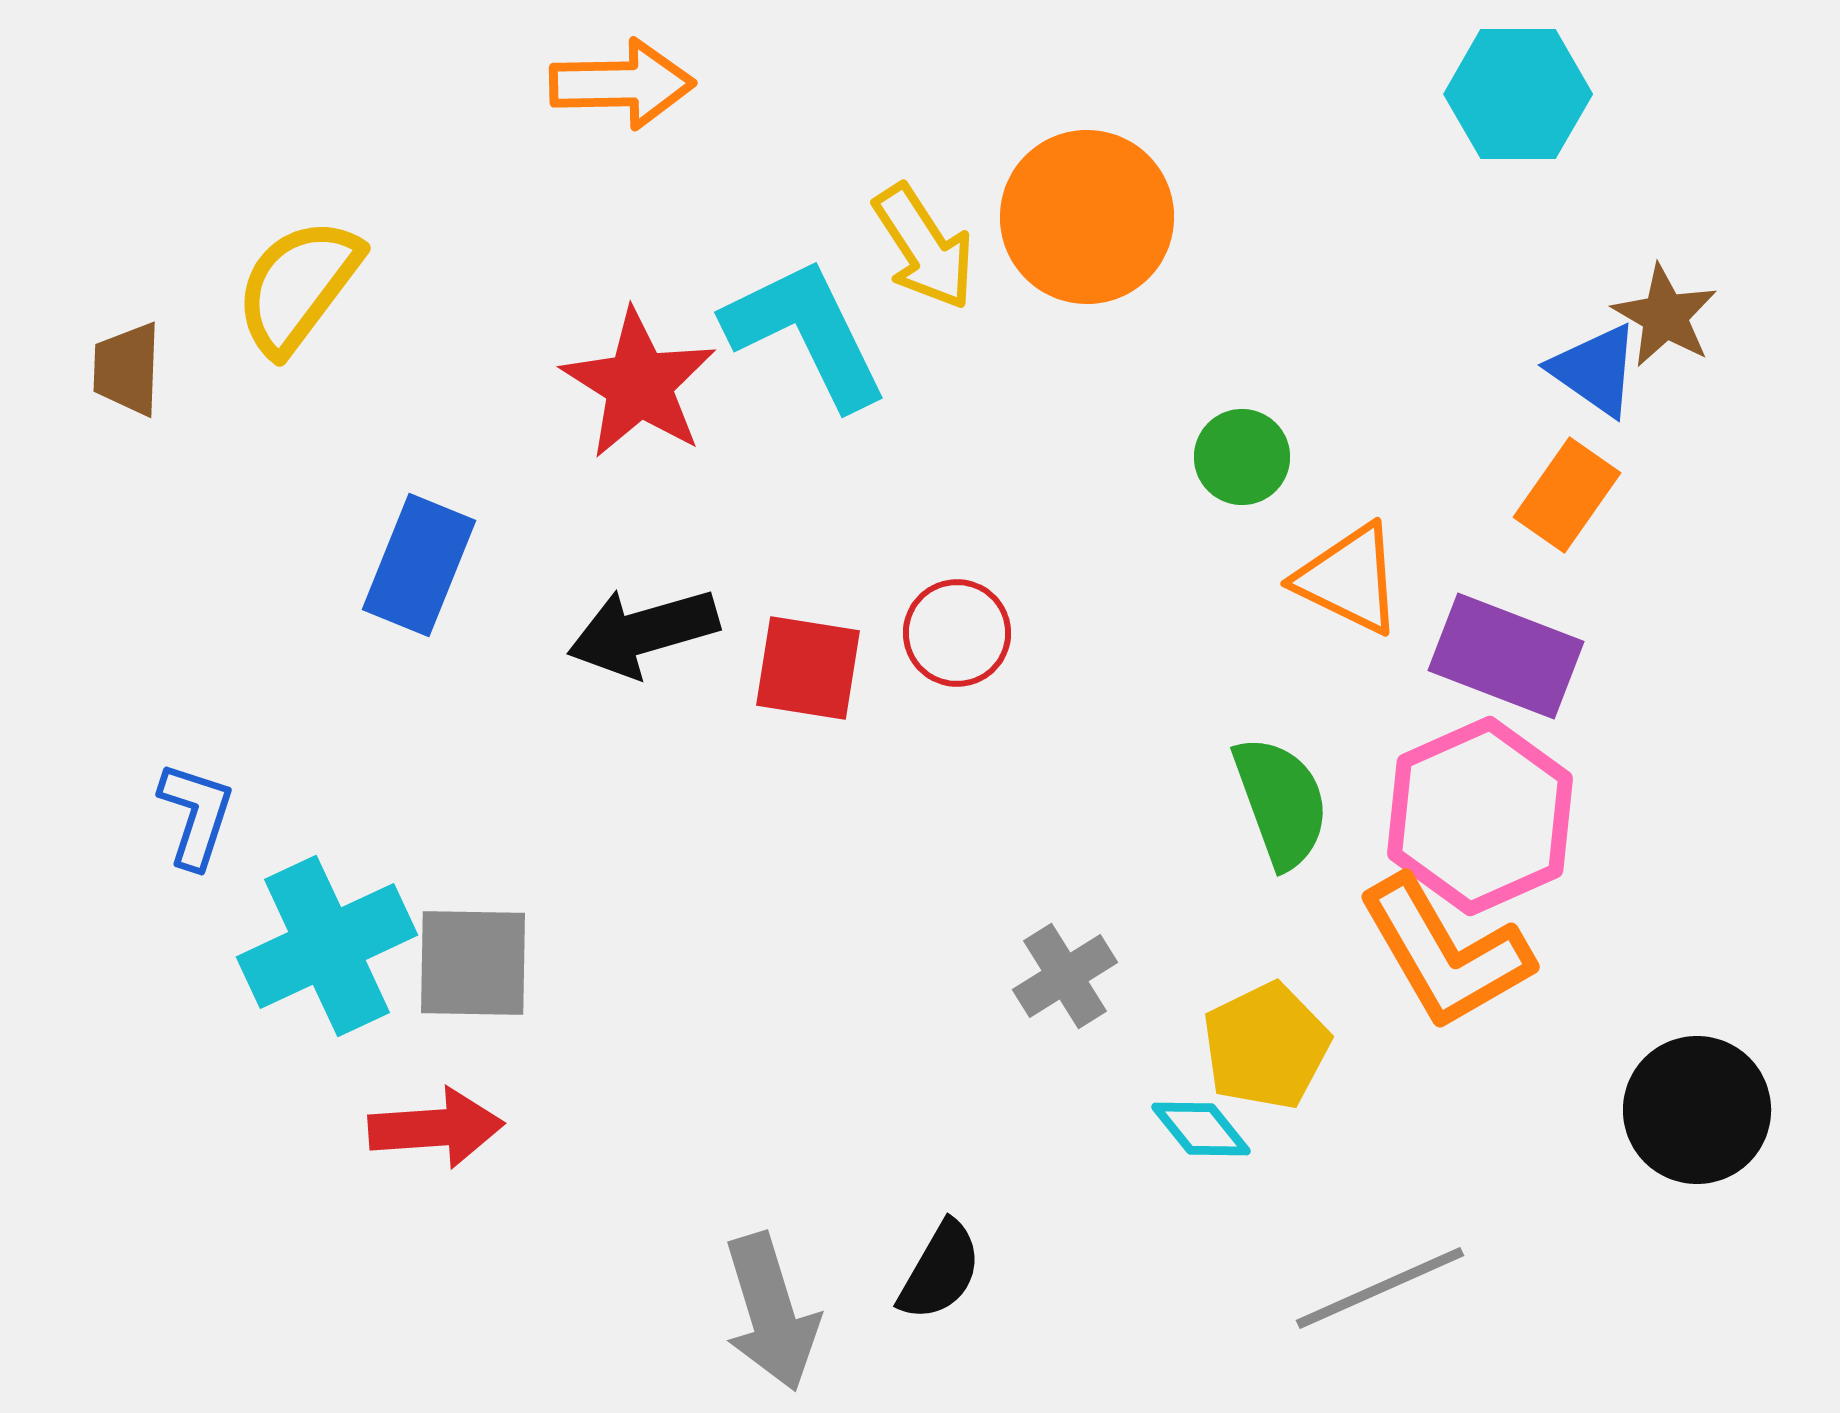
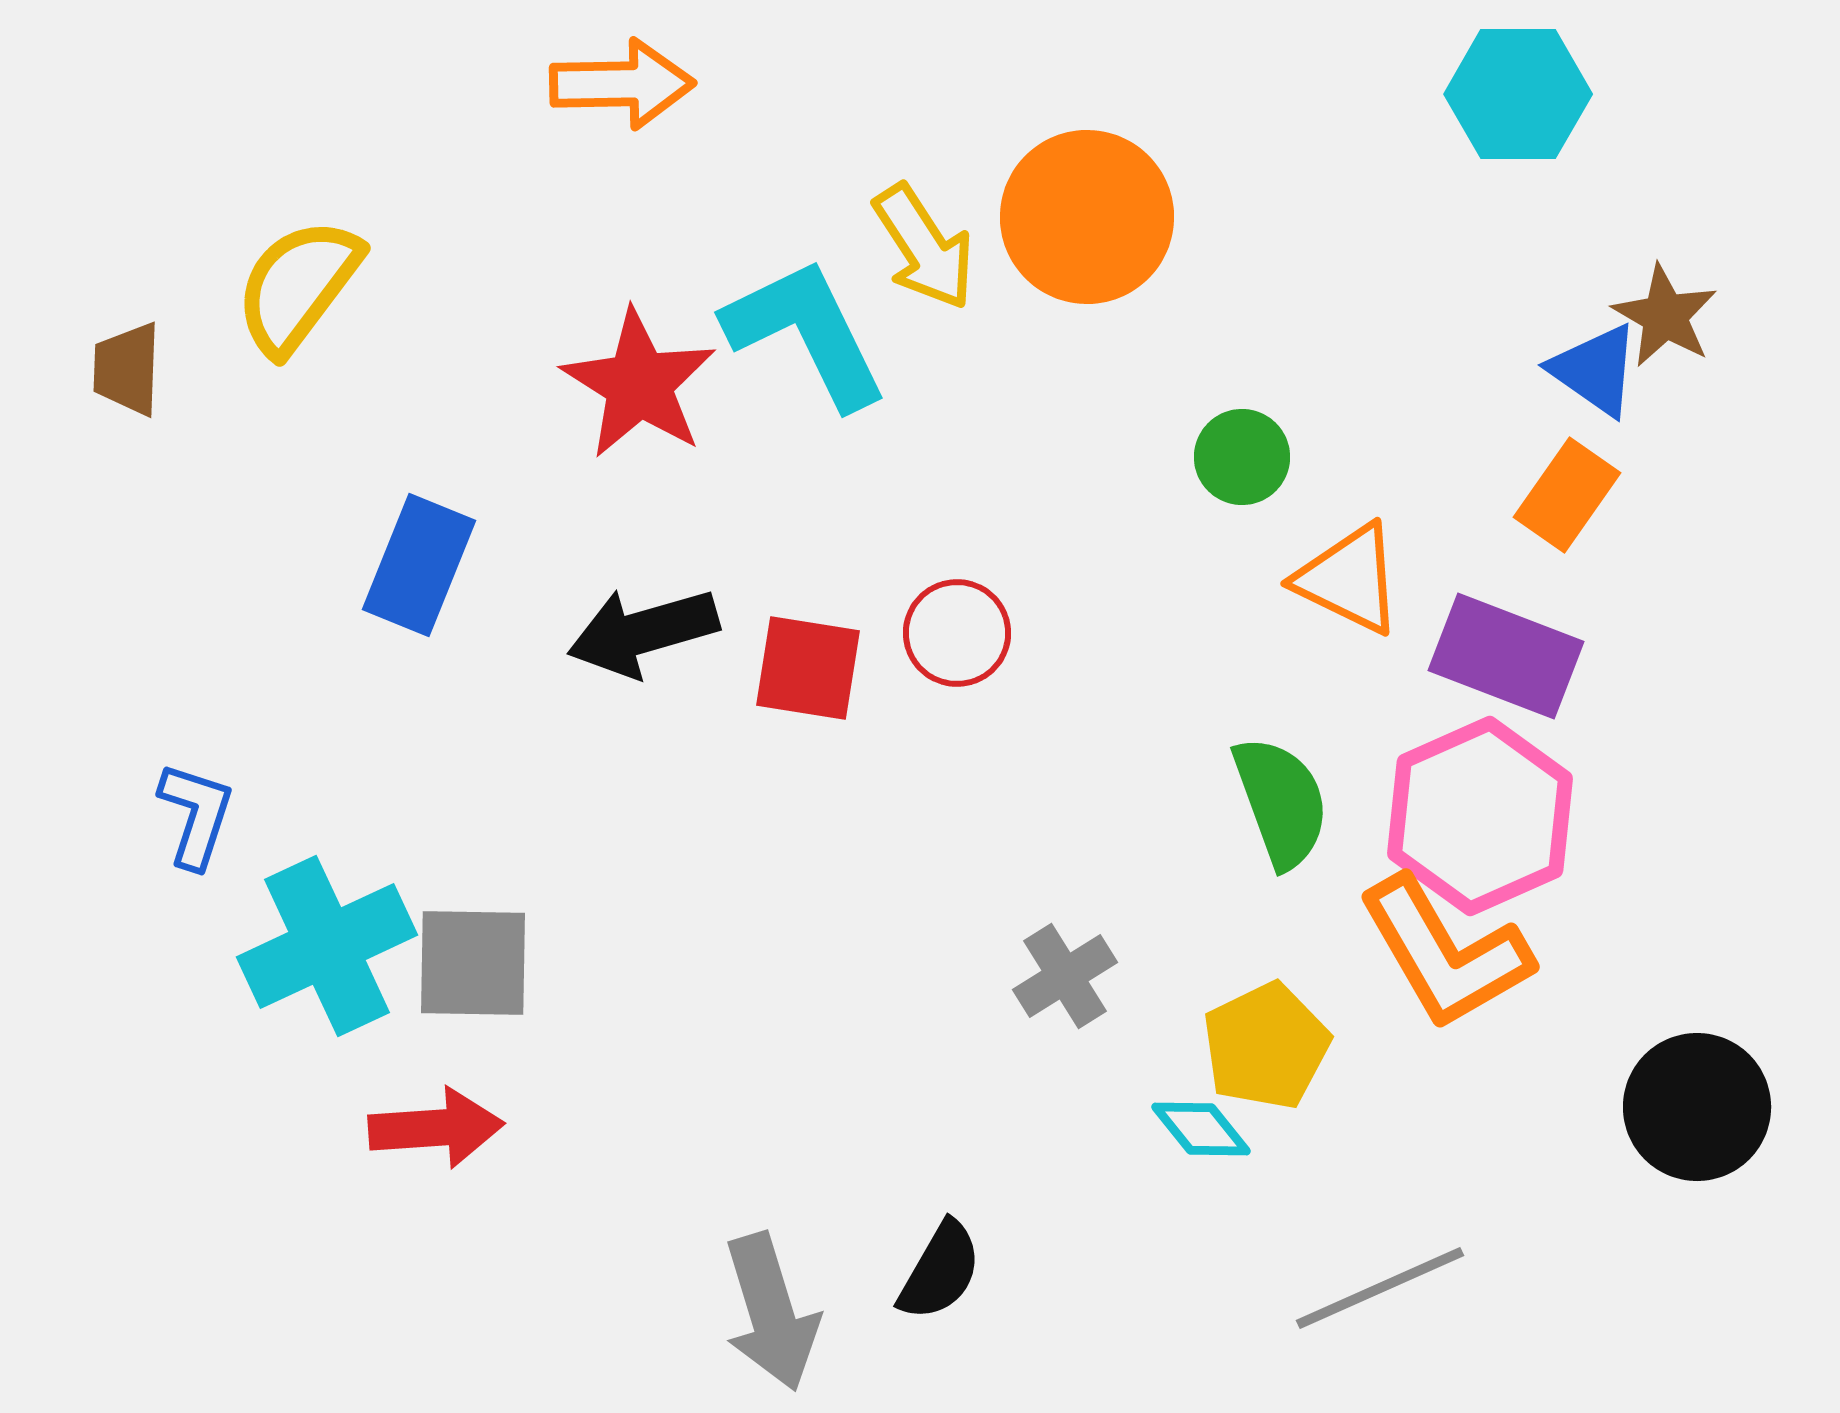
black circle: moved 3 px up
